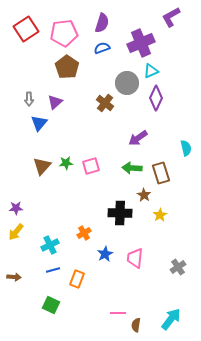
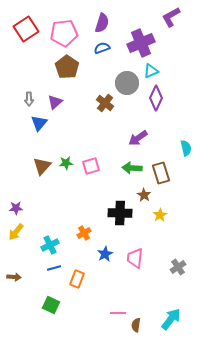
blue line: moved 1 px right, 2 px up
